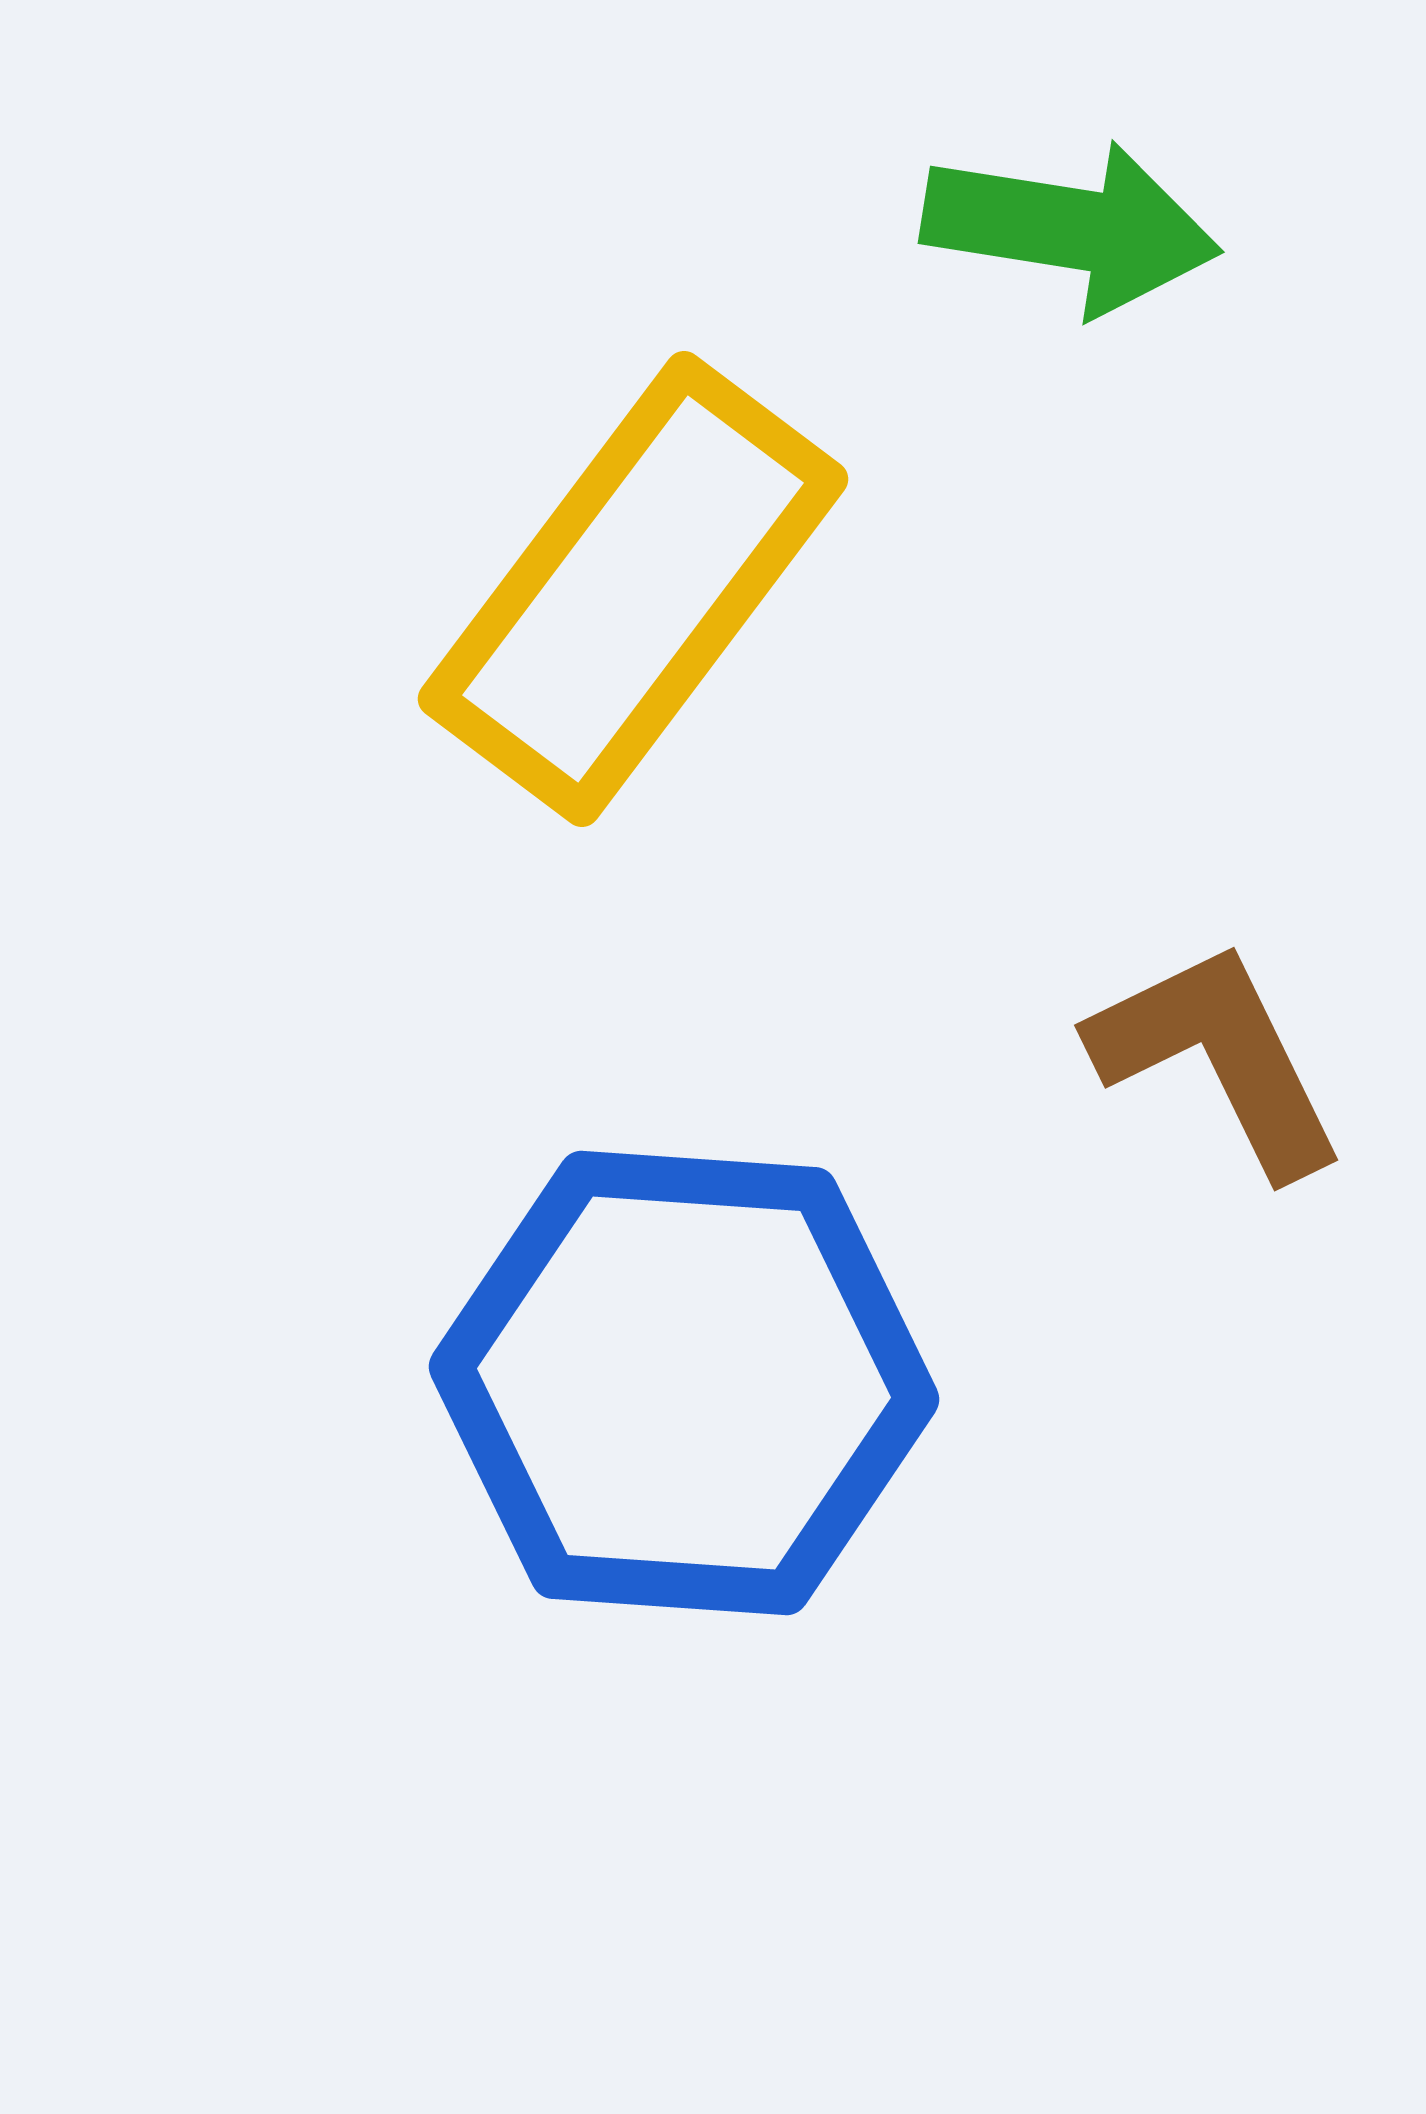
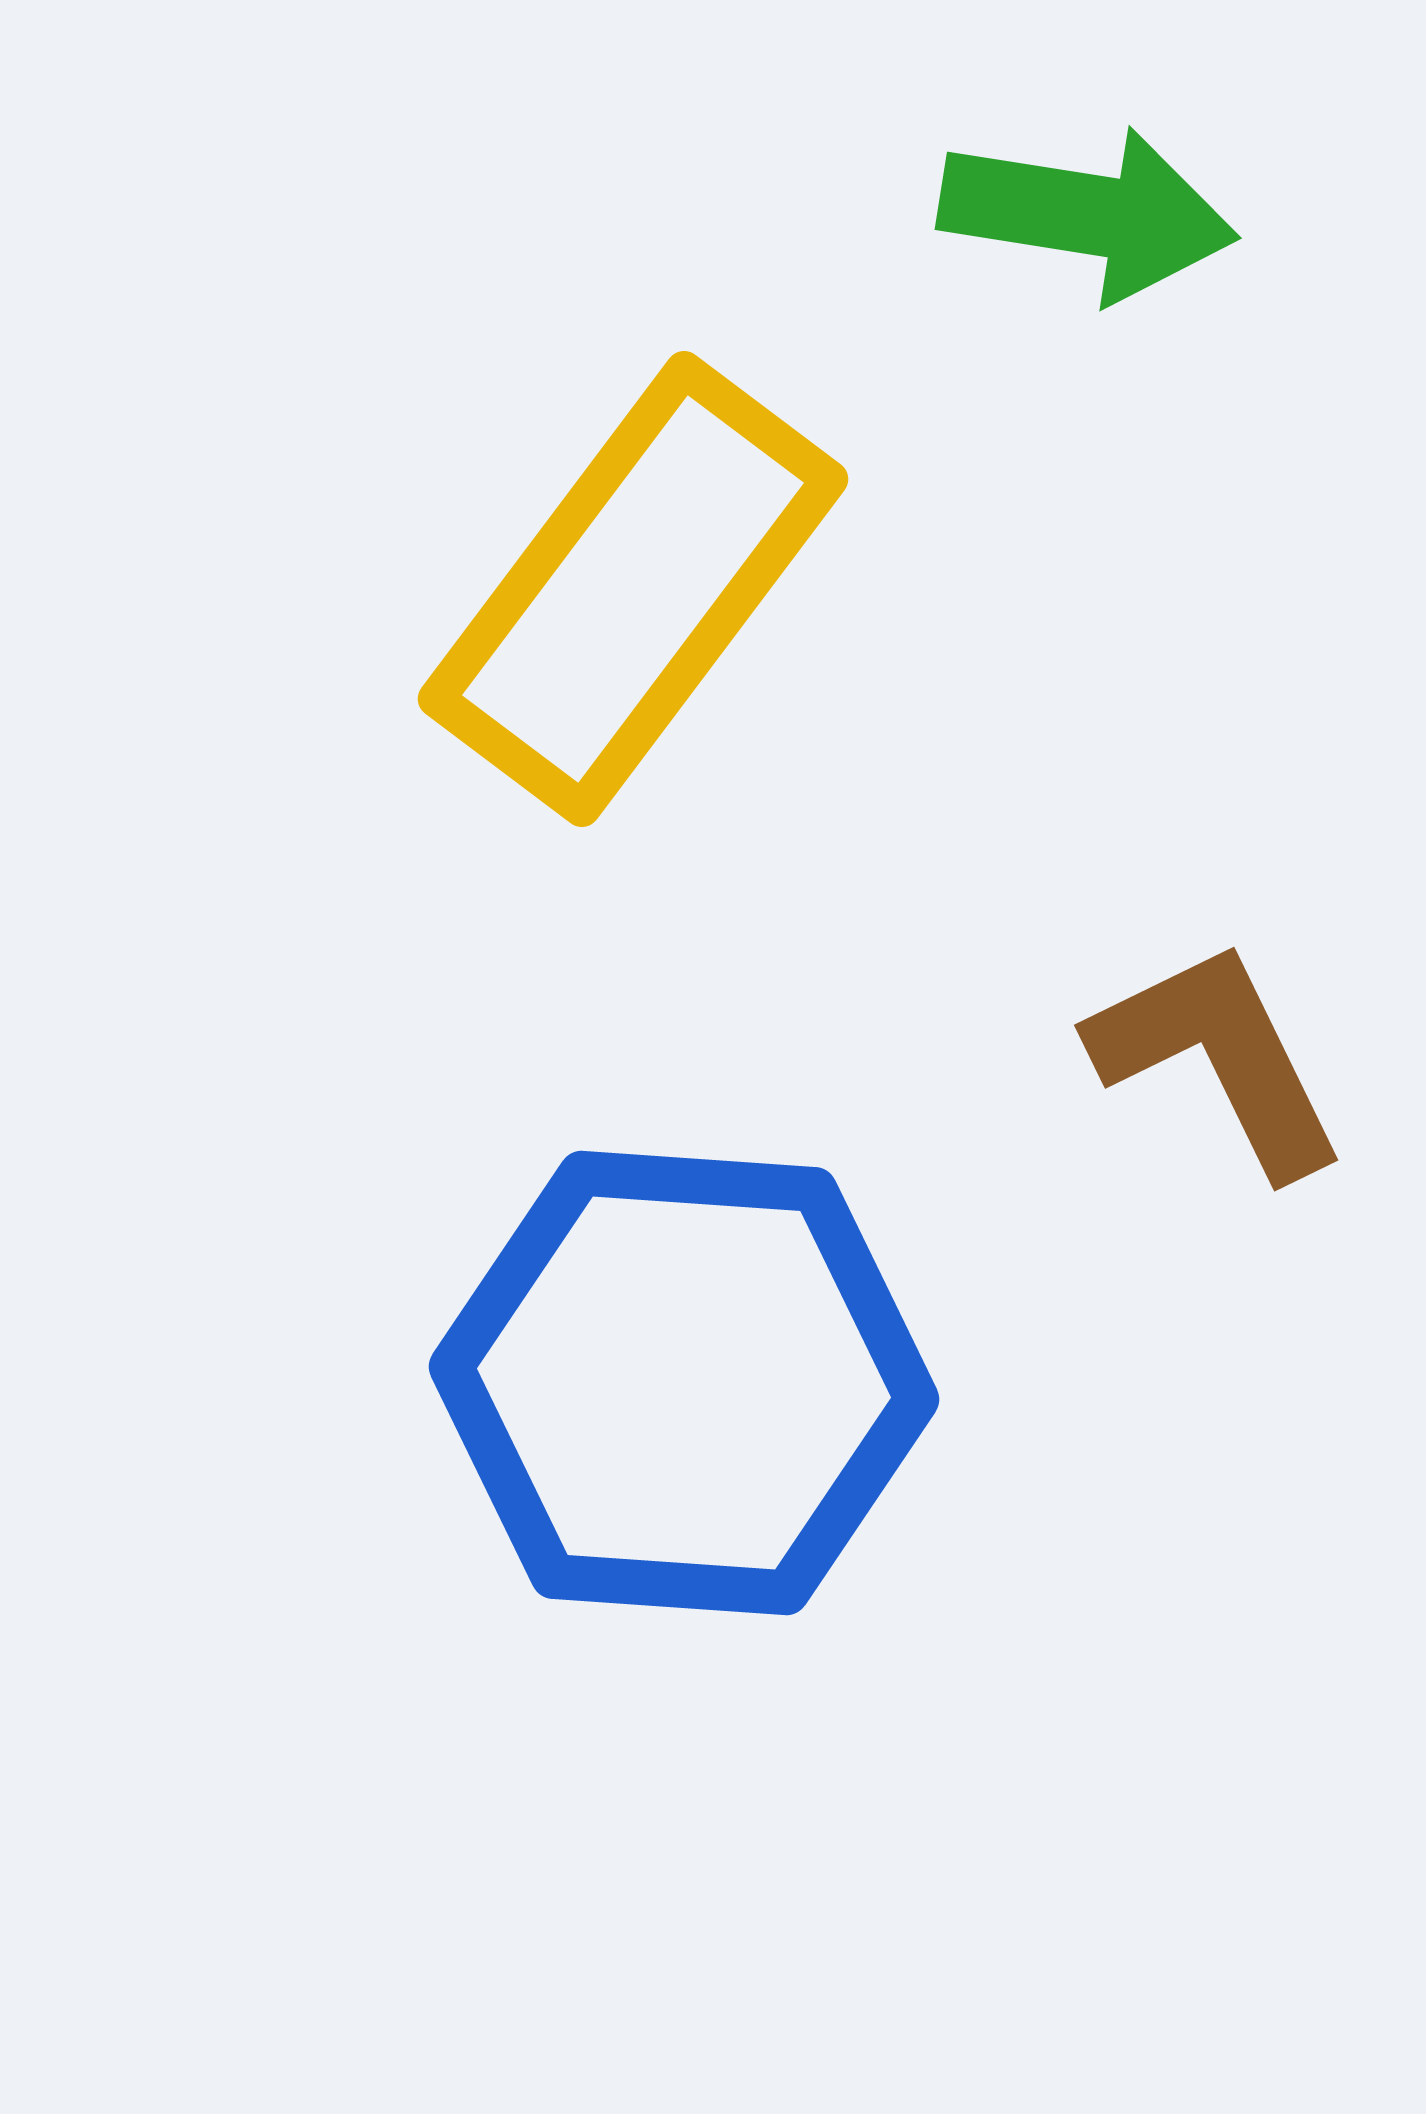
green arrow: moved 17 px right, 14 px up
